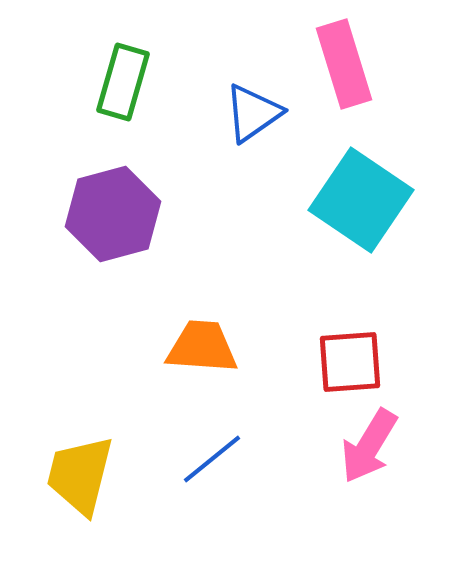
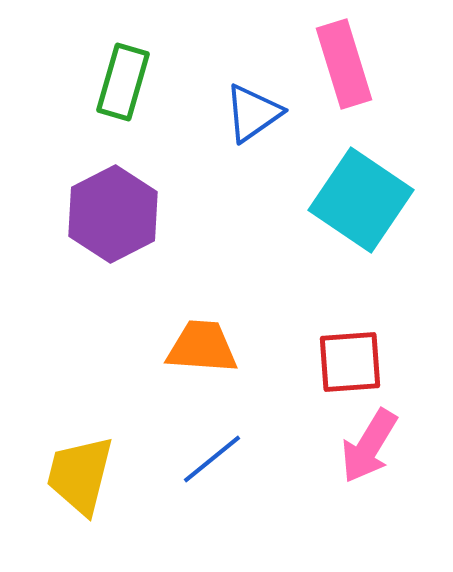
purple hexagon: rotated 12 degrees counterclockwise
